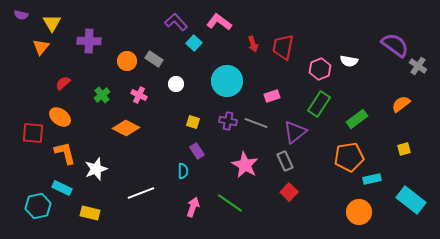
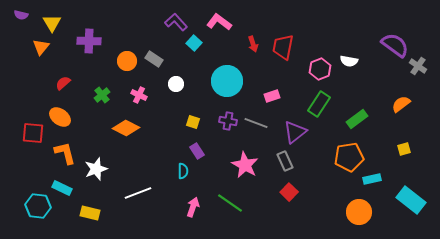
white line at (141, 193): moved 3 px left
cyan hexagon at (38, 206): rotated 20 degrees clockwise
